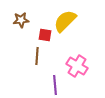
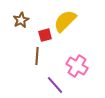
brown star: rotated 21 degrees counterclockwise
red square: rotated 24 degrees counterclockwise
purple line: rotated 36 degrees counterclockwise
